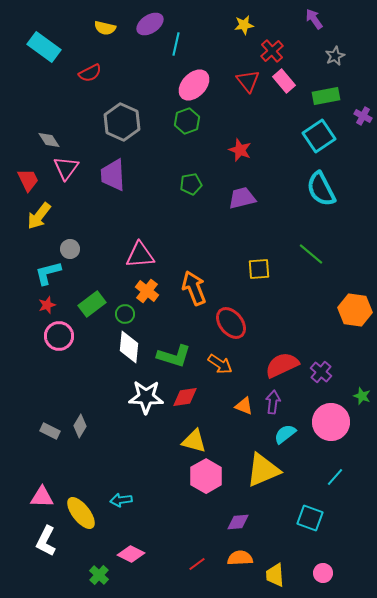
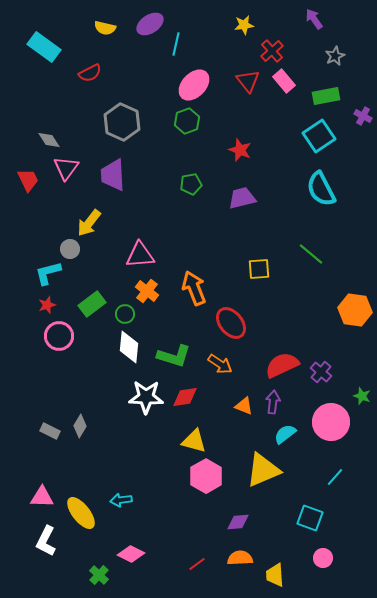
yellow arrow at (39, 216): moved 50 px right, 7 px down
pink circle at (323, 573): moved 15 px up
